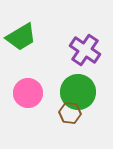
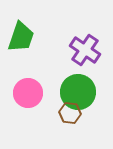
green trapezoid: rotated 40 degrees counterclockwise
